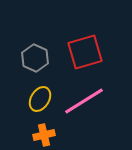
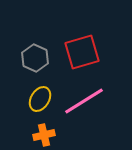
red square: moved 3 px left
